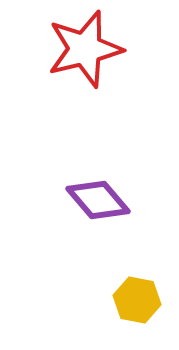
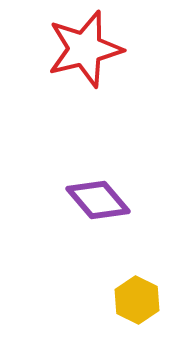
yellow hexagon: rotated 15 degrees clockwise
